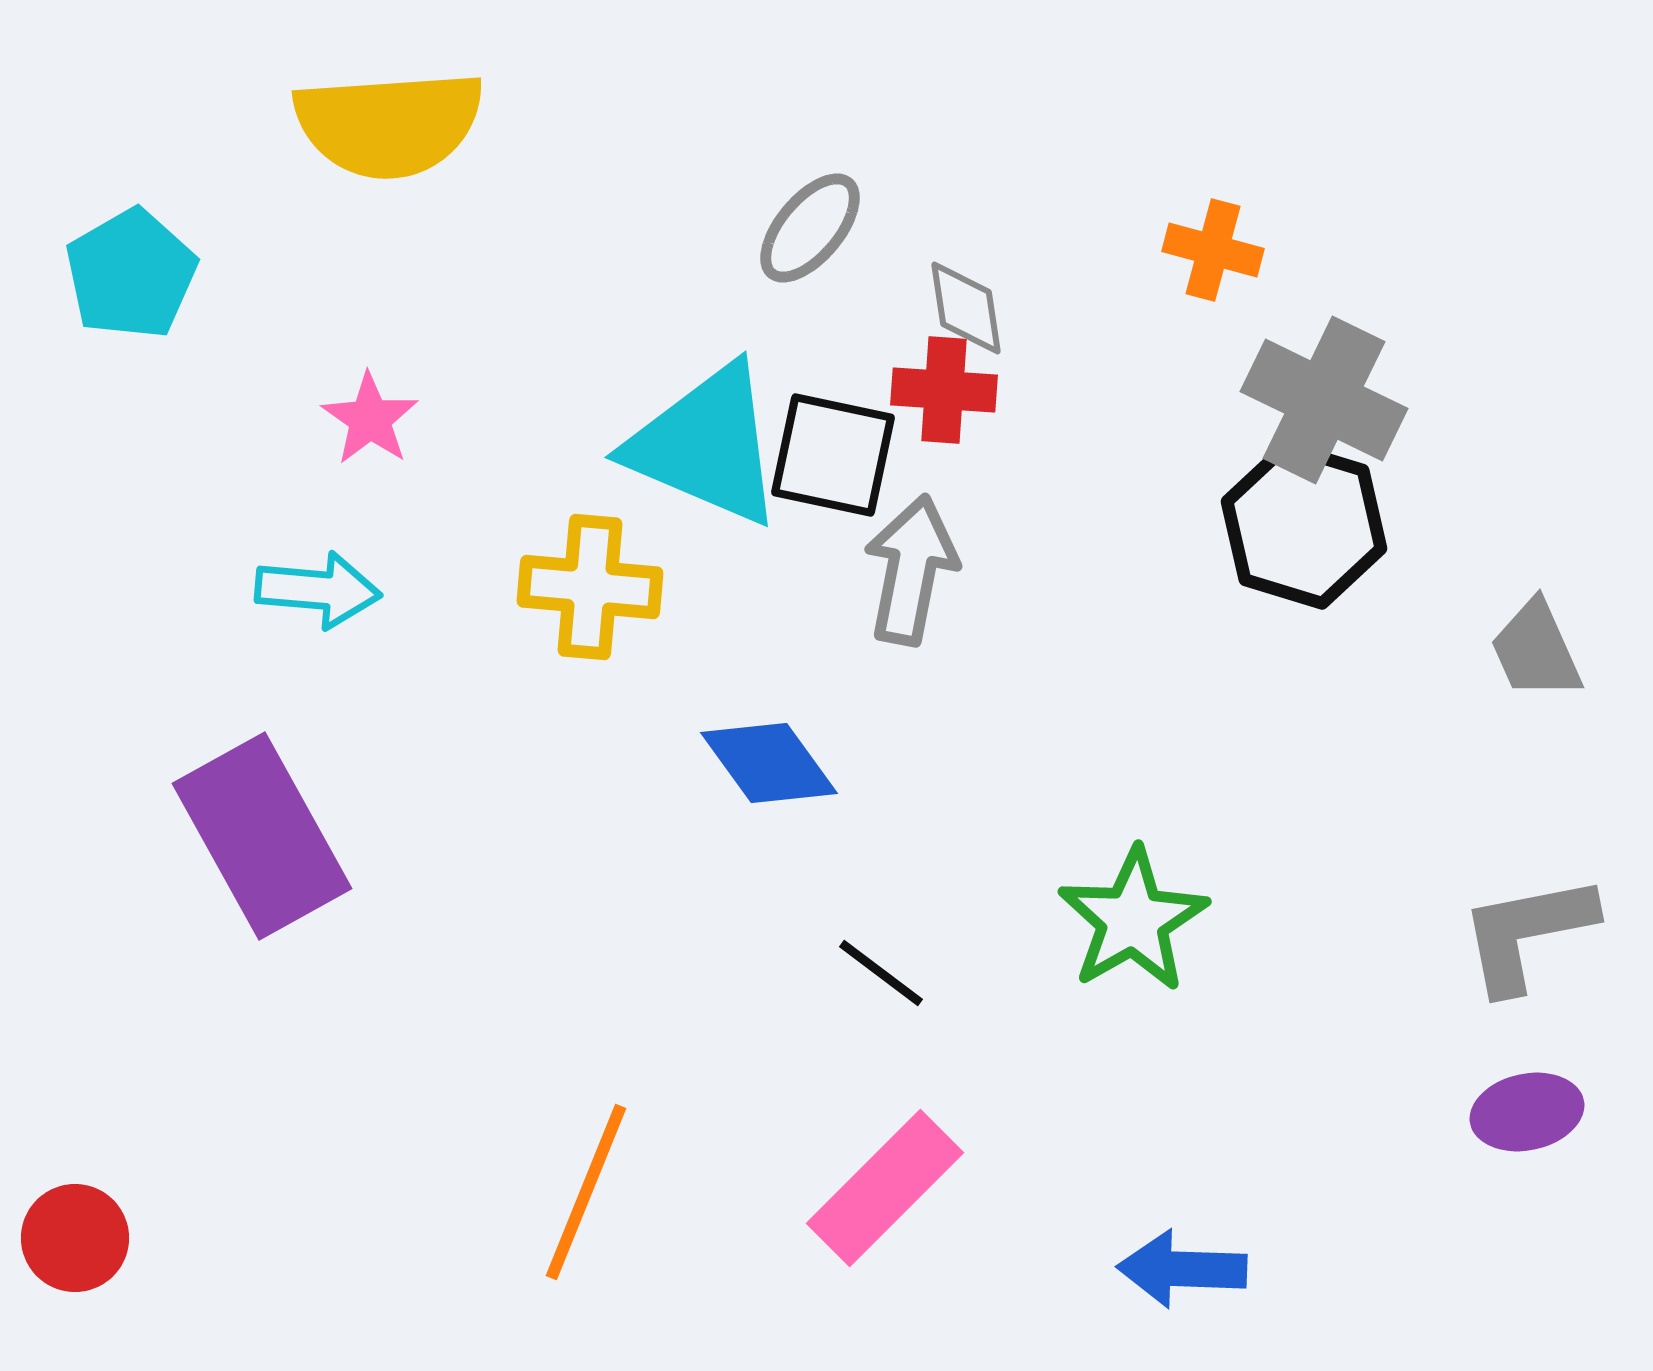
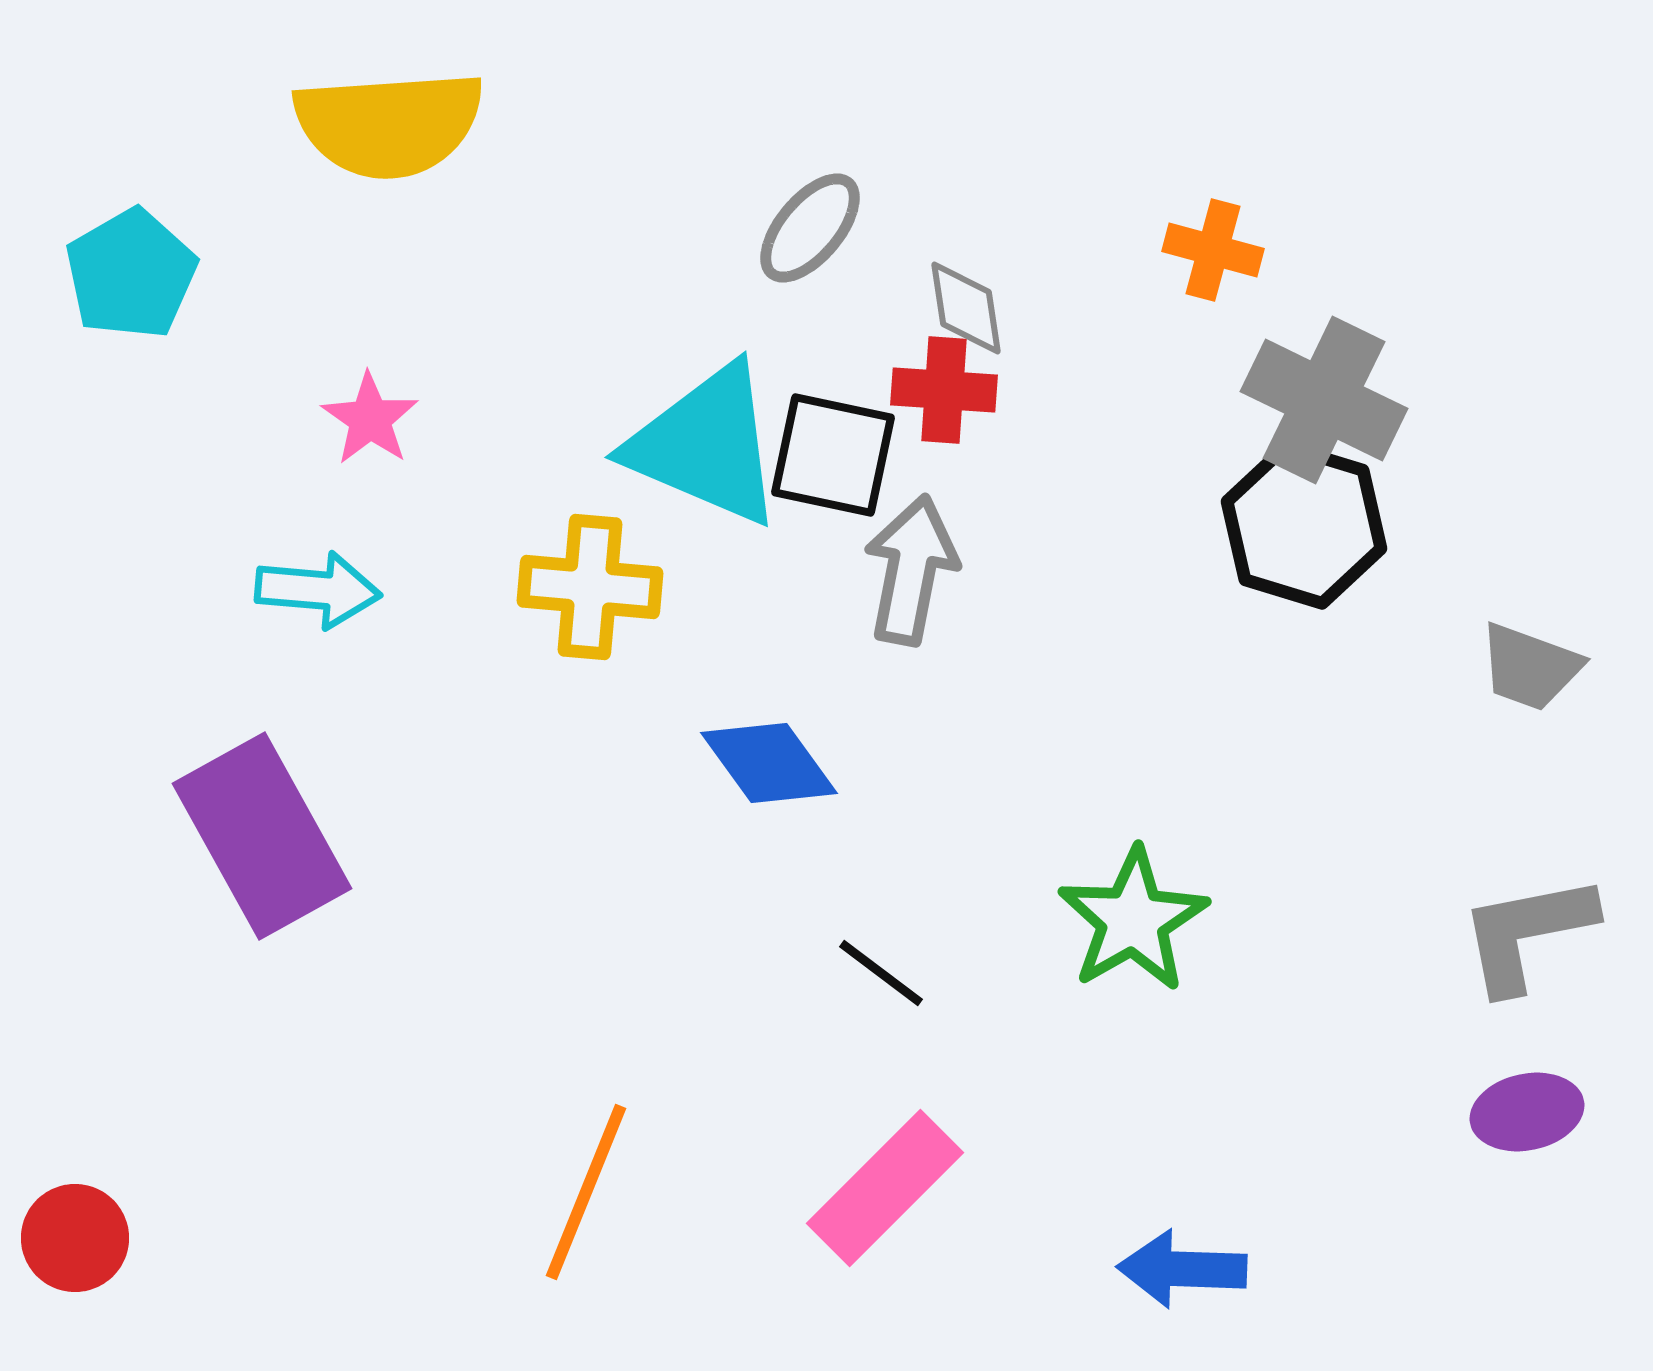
gray trapezoid: moved 6 px left, 17 px down; rotated 46 degrees counterclockwise
